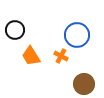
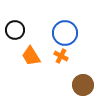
blue circle: moved 12 px left, 2 px up
brown circle: moved 1 px left, 1 px down
